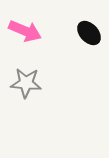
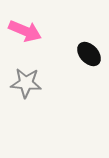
black ellipse: moved 21 px down
